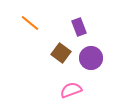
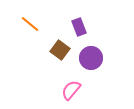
orange line: moved 1 px down
brown square: moved 1 px left, 3 px up
pink semicircle: rotated 30 degrees counterclockwise
